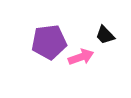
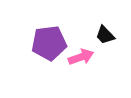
purple pentagon: moved 1 px down
